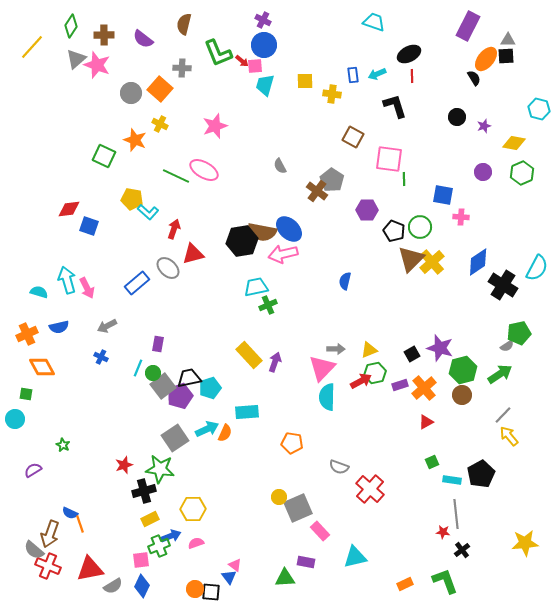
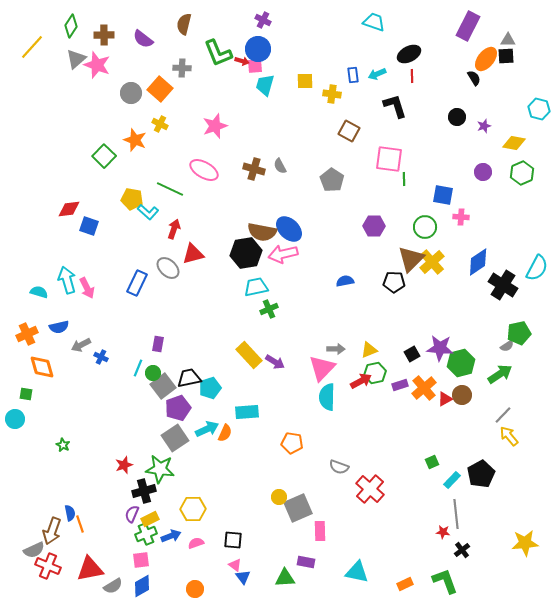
blue circle at (264, 45): moved 6 px left, 4 px down
red arrow at (242, 61): rotated 24 degrees counterclockwise
brown square at (353, 137): moved 4 px left, 6 px up
green square at (104, 156): rotated 20 degrees clockwise
green line at (176, 176): moved 6 px left, 13 px down
brown cross at (317, 191): moved 63 px left, 22 px up; rotated 20 degrees counterclockwise
purple hexagon at (367, 210): moved 7 px right, 16 px down
green circle at (420, 227): moved 5 px right
black pentagon at (394, 231): moved 51 px down; rotated 20 degrees counterclockwise
black hexagon at (242, 241): moved 4 px right, 12 px down
blue semicircle at (345, 281): rotated 66 degrees clockwise
blue rectangle at (137, 283): rotated 25 degrees counterclockwise
green cross at (268, 305): moved 1 px right, 4 px down
gray arrow at (107, 326): moved 26 px left, 19 px down
purple star at (440, 348): rotated 12 degrees counterclockwise
purple arrow at (275, 362): rotated 102 degrees clockwise
orange diamond at (42, 367): rotated 12 degrees clockwise
green hexagon at (463, 370): moved 2 px left, 7 px up
purple pentagon at (180, 396): moved 2 px left, 12 px down
red triangle at (426, 422): moved 19 px right, 23 px up
purple semicircle at (33, 470): moved 99 px right, 44 px down; rotated 36 degrees counterclockwise
cyan rectangle at (452, 480): rotated 54 degrees counterclockwise
blue semicircle at (70, 513): rotated 126 degrees counterclockwise
pink rectangle at (320, 531): rotated 42 degrees clockwise
brown arrow at (50, 534): moved 2 px right, 3 px up
green cross at (159, 546): moved 13 px left, 12 px up
gray semicircle at (34, 550): rotated 65 degrees counterclockwise
cyan triangle at (355, 557): moved 2 px right, 15 px down; rotated 25 degrees clockwise
blue triangle at (229, 577): moved 14 px right
blue diamond at (142, 586): rotated 35 degrees clockwise
black square at (211, 592): moved 22 px right, 52 px up
